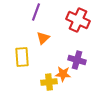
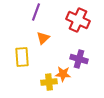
purple cross: moved 2 px right, 1 px up
